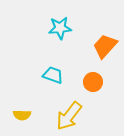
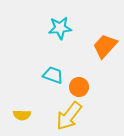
orange circle: moved 14 px left, 5 px down
